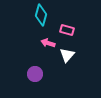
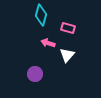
pink rectangle: moved 1 px right, 2 px up
